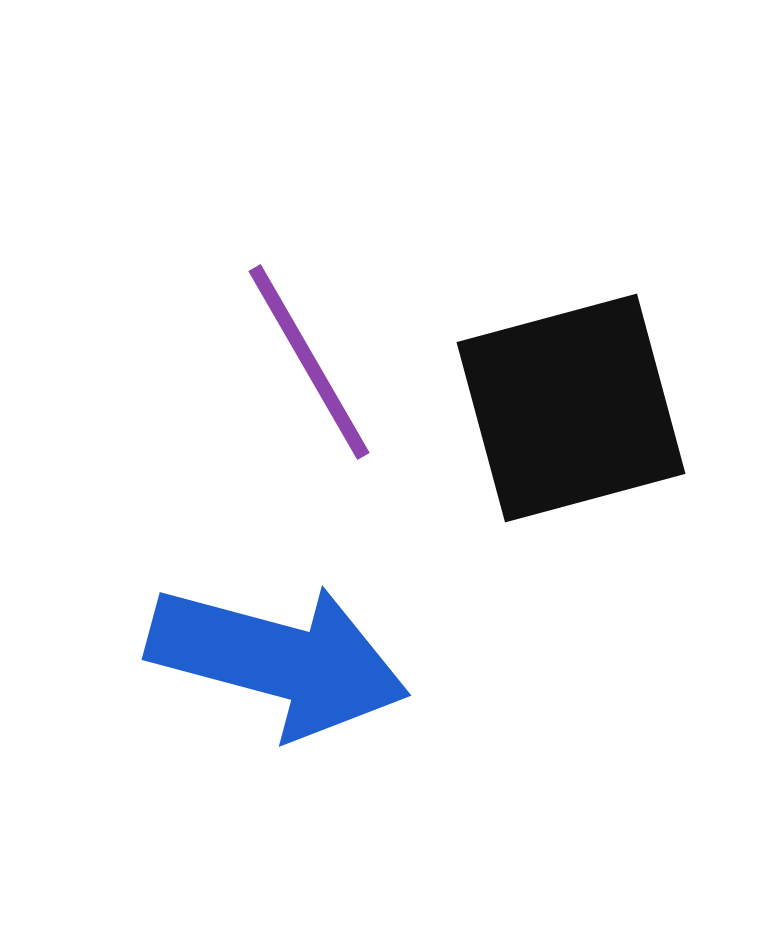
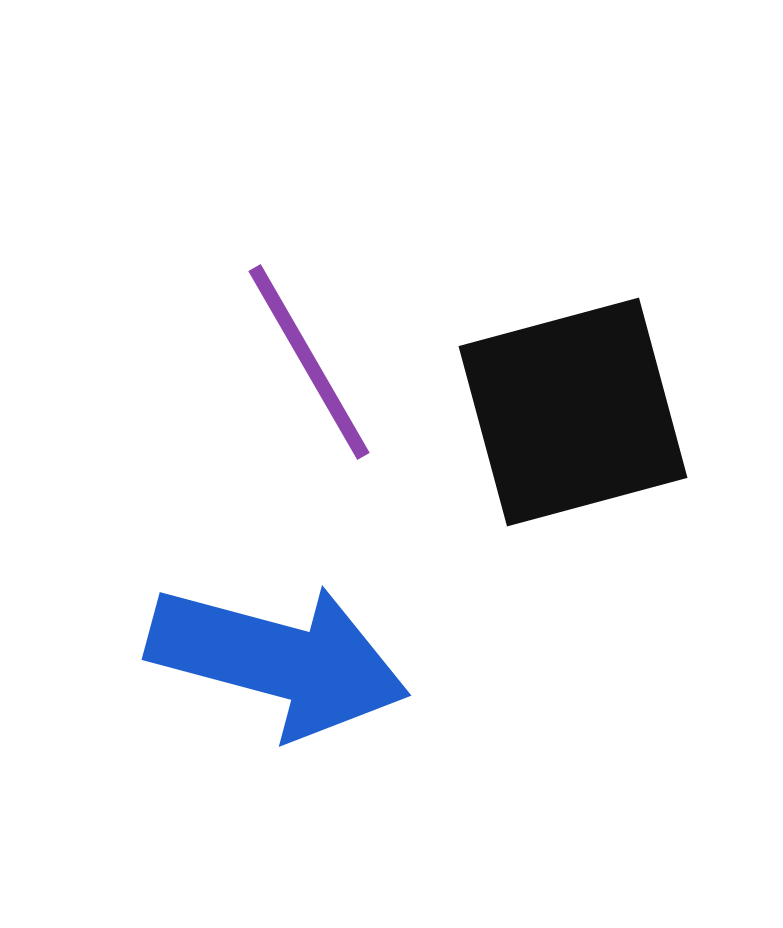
black square: moved 2 px right, 4 px down
